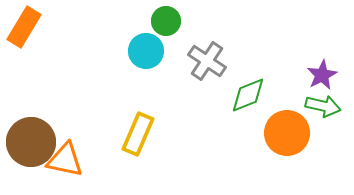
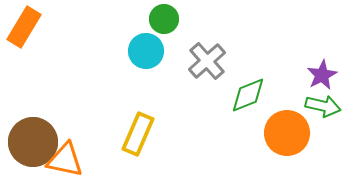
green circle: moved 2 px left, 2 px up
gray cross: rotated 15 degrees clockwise
brown circle: moved 2 px right
